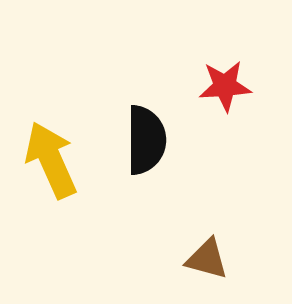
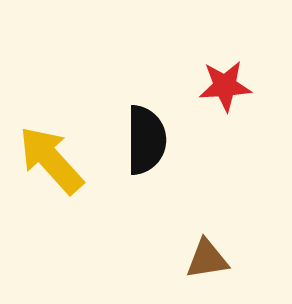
yellow arrow: rotated 18 degrees counterclockwise
brown triangle: rotated 24 degrees counterclockwise
